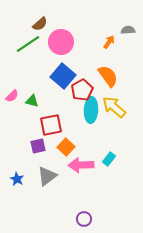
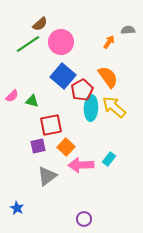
orange semicircle: moved 1 px down
cyan ellipse: moved 2 px up
blue star: moved 29 px down
